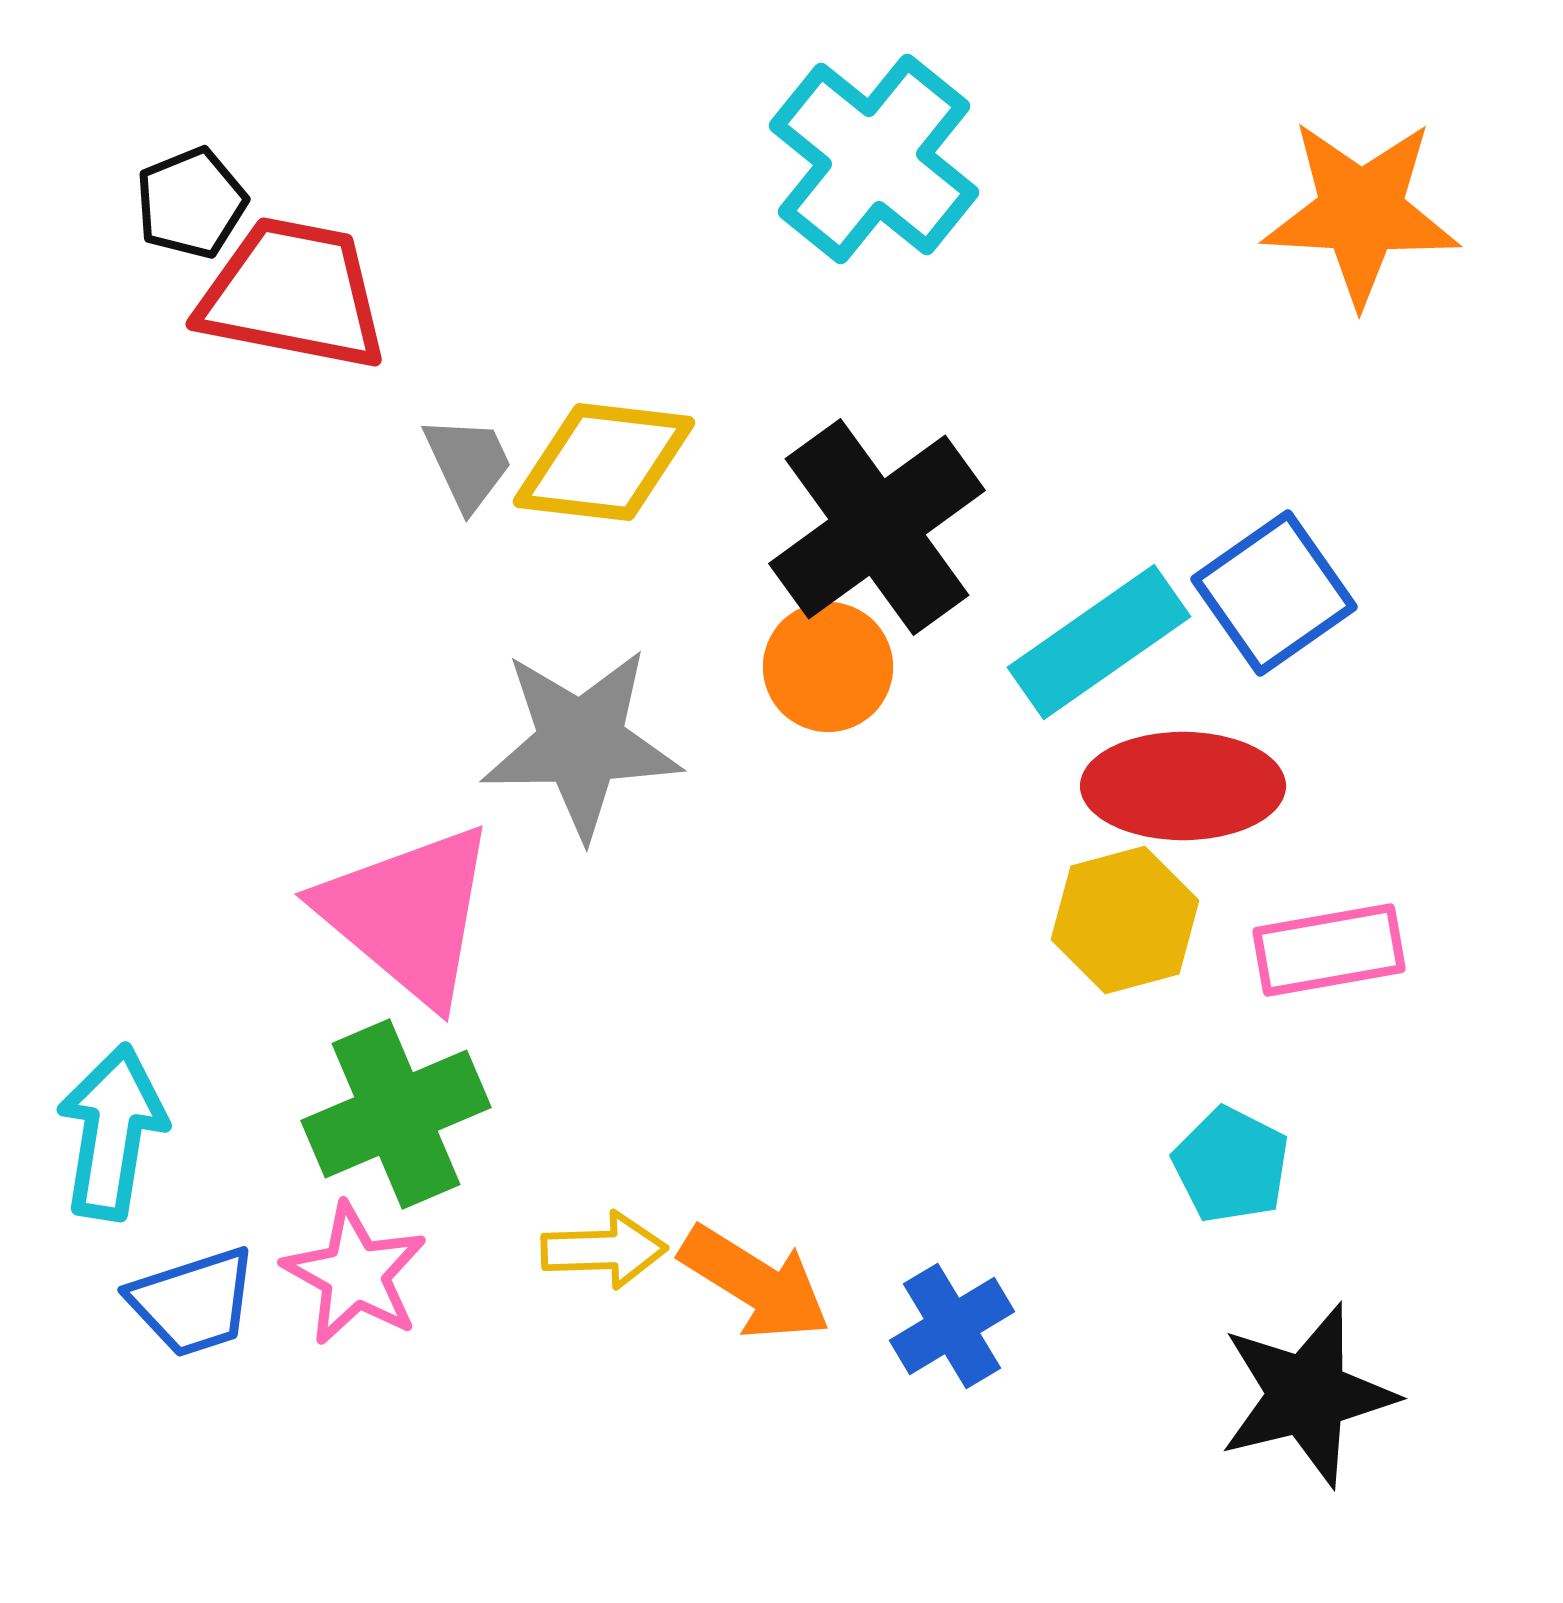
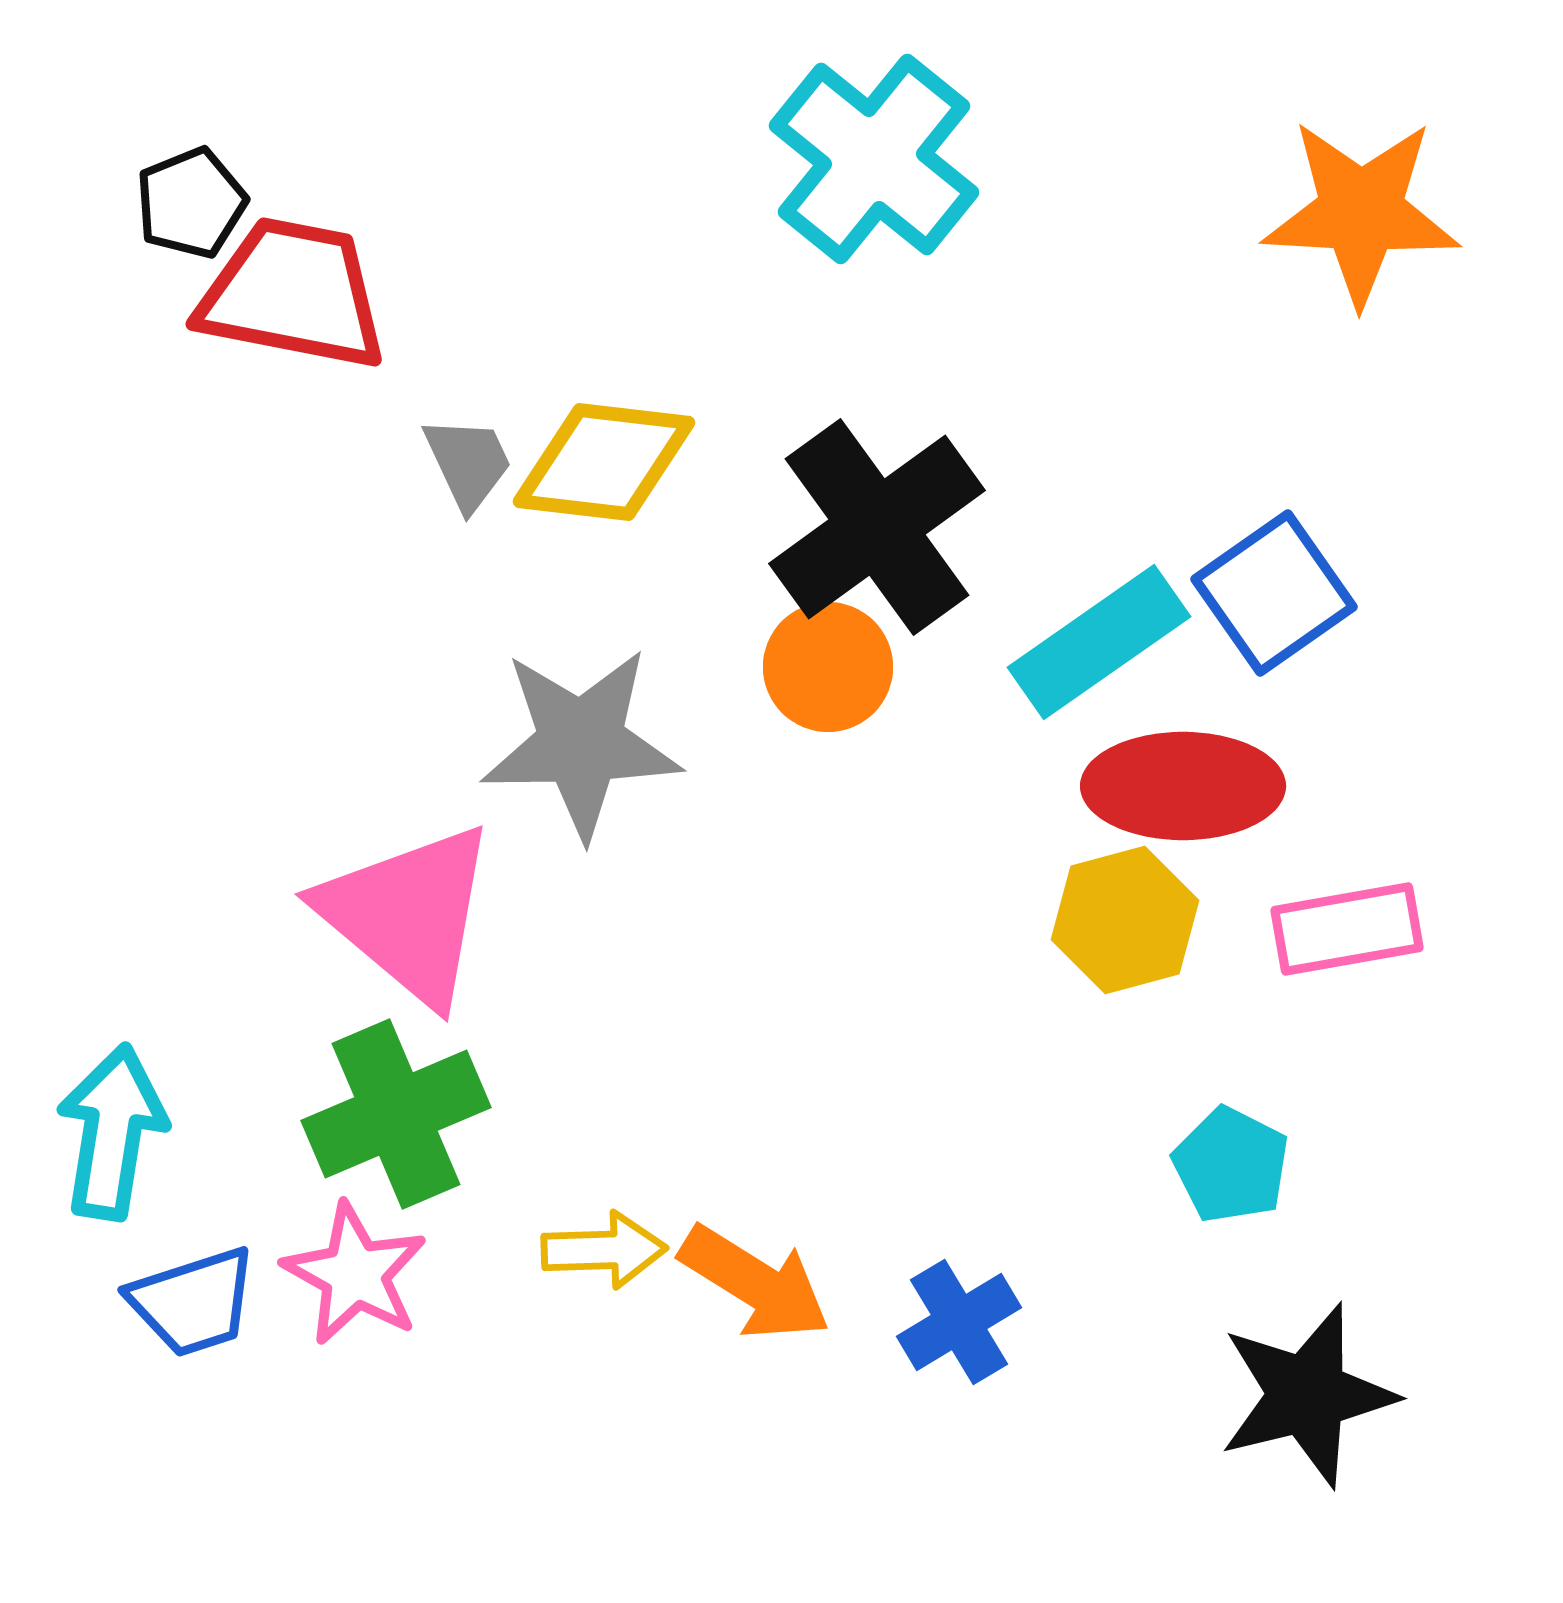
pink rectangle: moved 18 px right, 21 px up
blue cross: moved 7 px right, 4 px up
